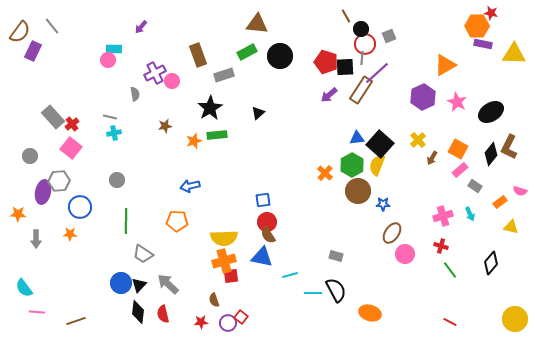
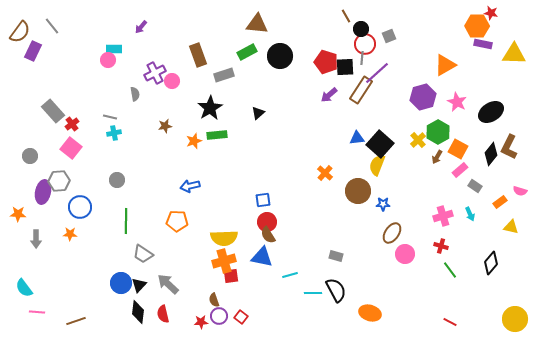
purple hexagon at (423, 97): rotated 10 degrees clockwise
gray rectangle at (53, 117): moved 6 px up
brown arrow at (432, 158): moved 5 px right, 1 px up
green hexagon at (352, 165): moved 86 px right, 33 px up
purple circle at (228, 323): moved 9 px left, 7 px up
